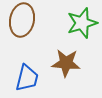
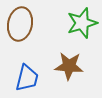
brown ellipse: moved 2 px left, 4 px down
brown star: moved 3 px right, 3 px down
